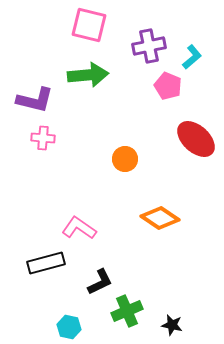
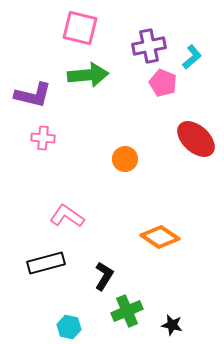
pink square: moved 9 px left, 3 px down
pink pentagon: moved 5 px left, 3 px up
purple L-shape: moved 2 px left, 5 px up
orange diamond: moved 19 px down
pink L-shape: moved 12 px left, 12 px up
black L-shape: moved 4 px right, 6 px up; rotated 32 degrees counterclockwise
